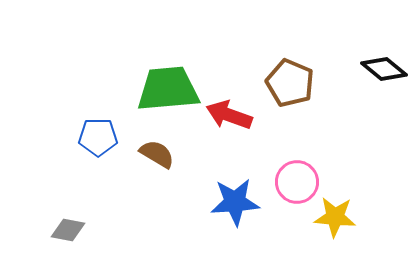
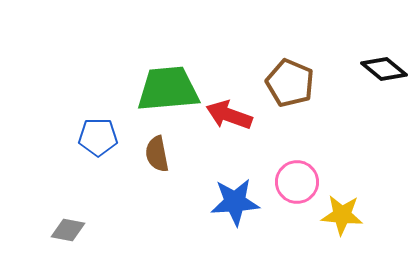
brown semicircle: rotated 132 degrees counterclockwise
yellow star: moved 7 px right, 2 px up
